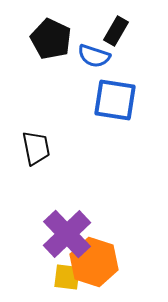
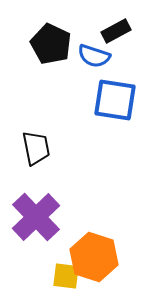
black rectangle: rotated 32 degrees clockwise
black pentagon: moved 5 px down
purple cross: moved 31 px left, 17 px up
orange hexagon: moved 5 px up
yellow square: moved 1 px left, 1 px up
